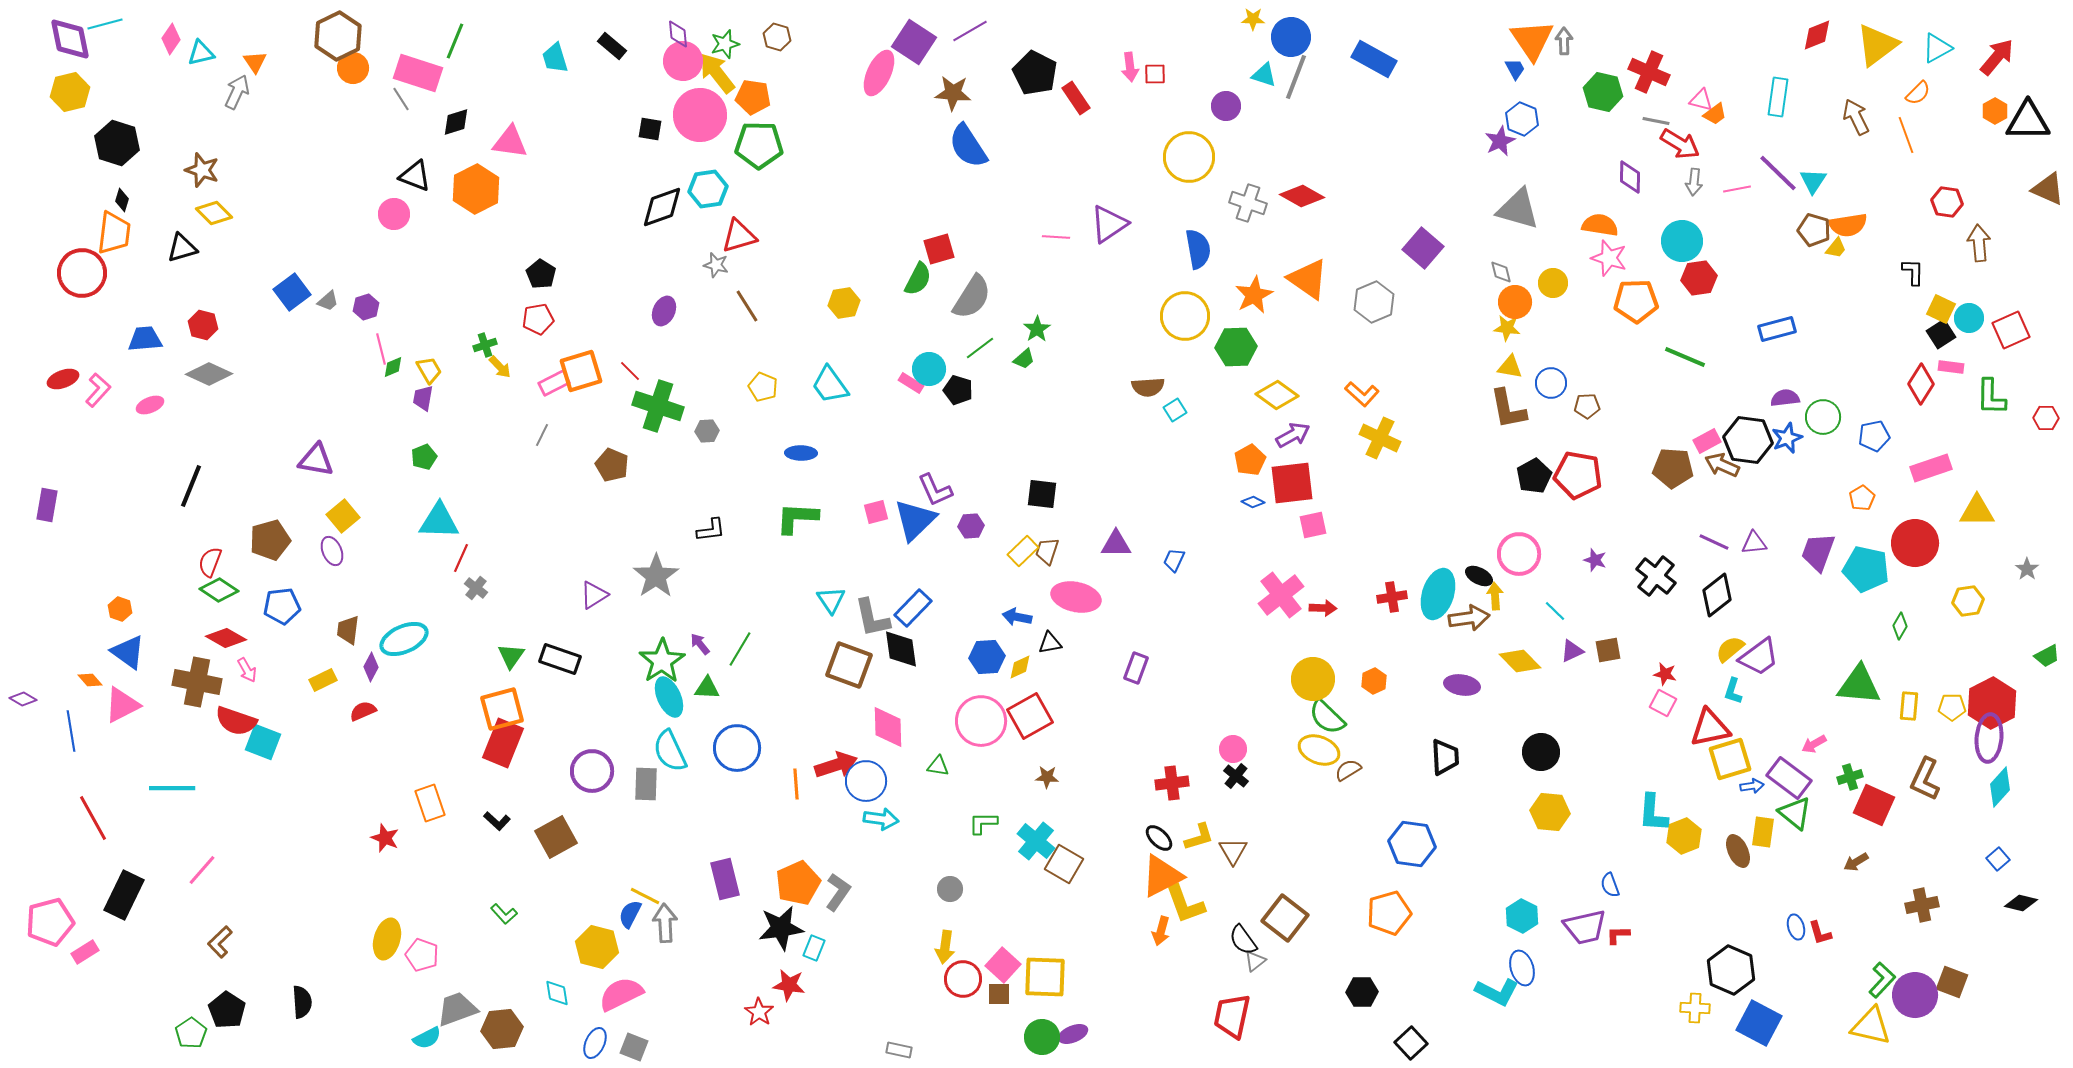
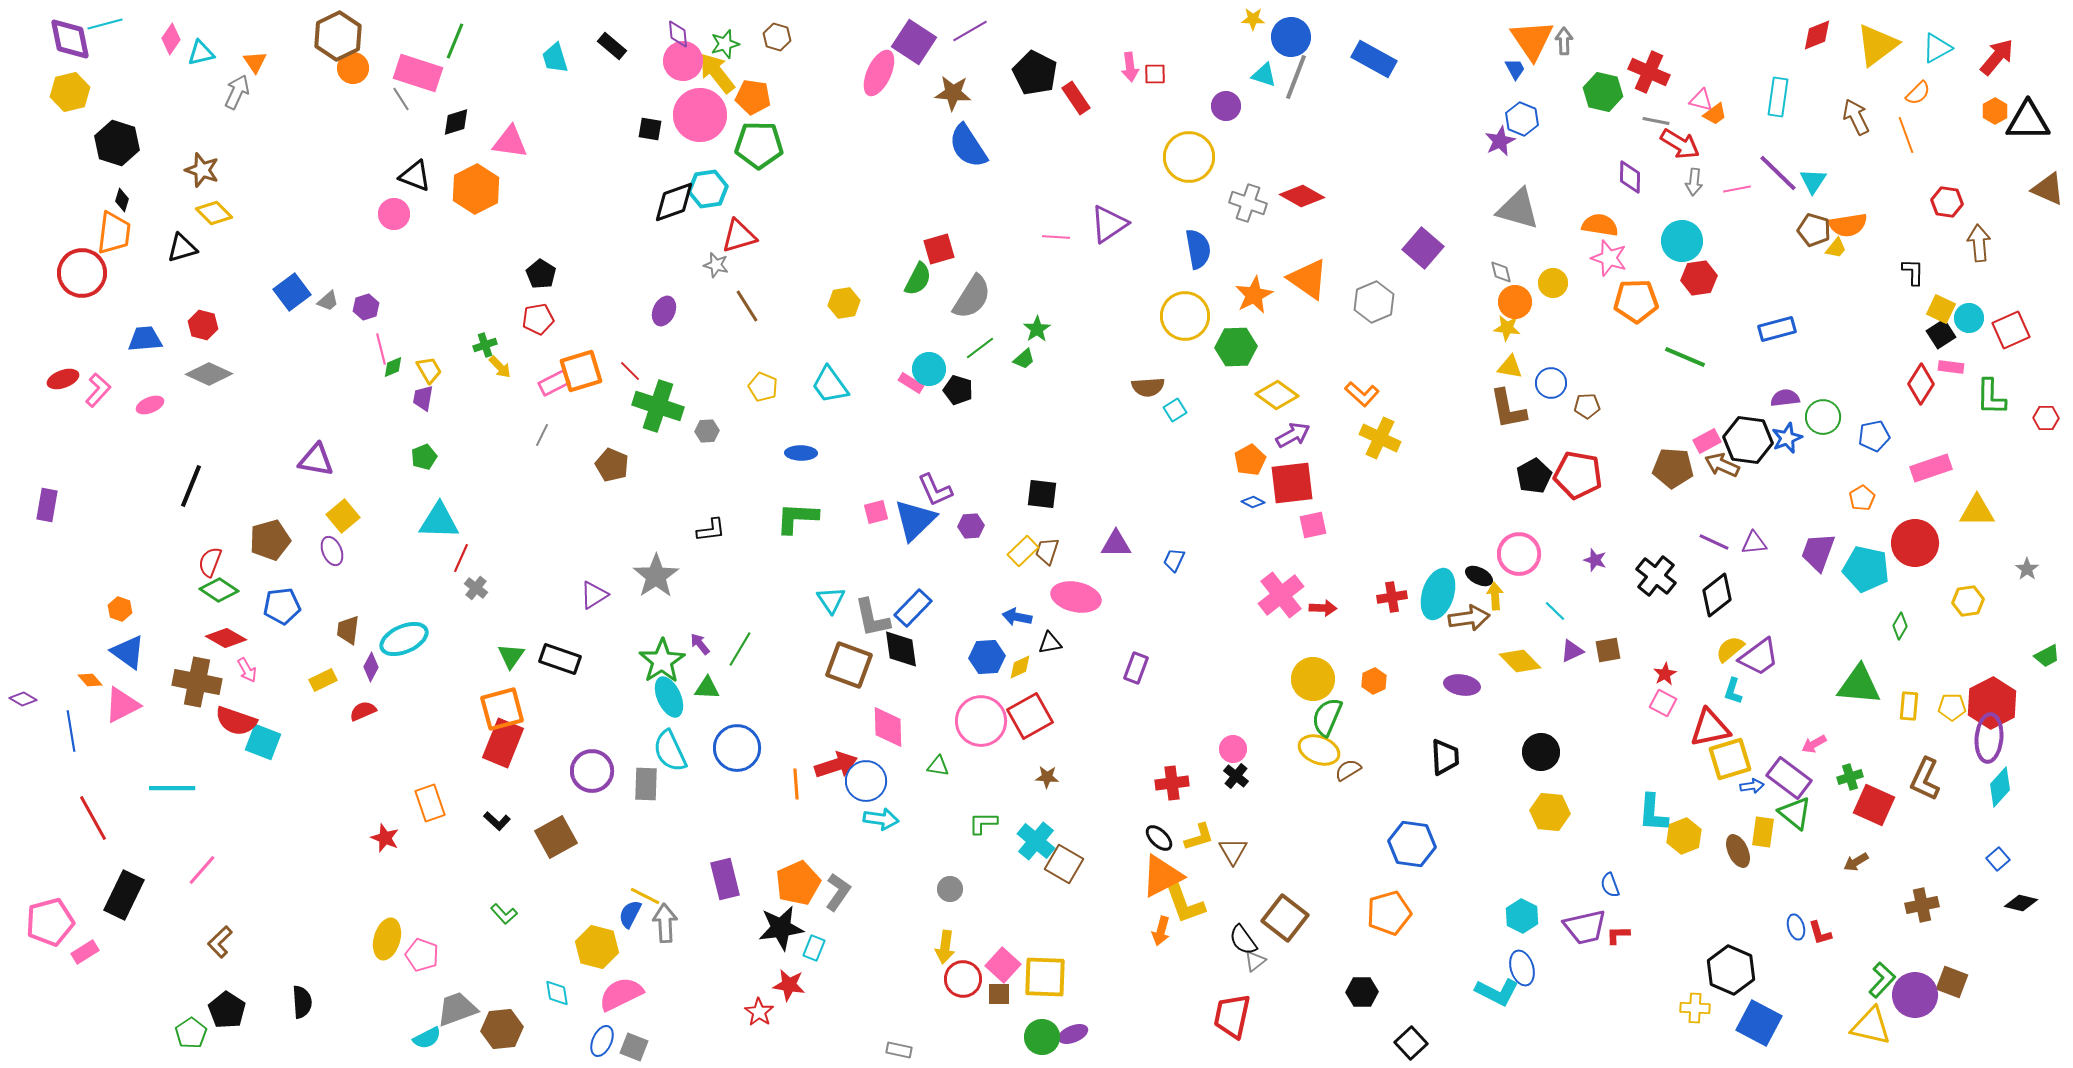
black diamond at (662, 207): moved 12 px right, 5 px up
red star at (1665, 674): rotated 30 degrees clockwise
green semicircle at (1327, 717): rotated 69 degrees clockwise
blue ellipse at (595, 1043): moved 7 px right, 2 px up
